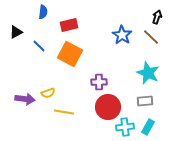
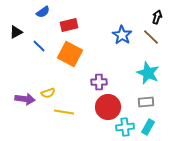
blue semicircle: rotated 48 degrees clockwise
gray rectangle: moved 1 px right, 1 px down
